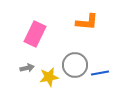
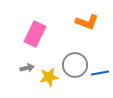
orange L-shape: rotated 15 degrees clockwise
